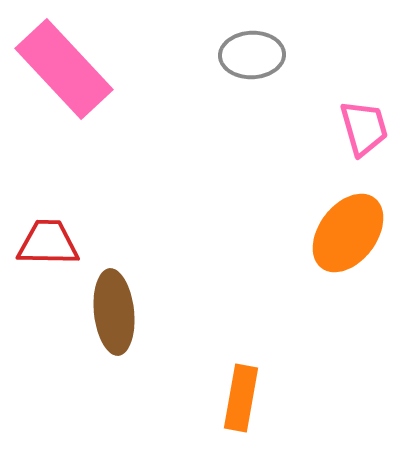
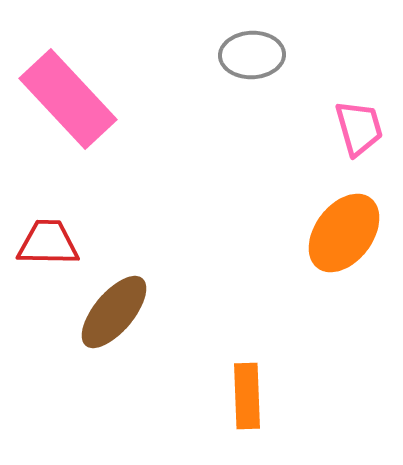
pink rectangle: moved 4 px right, 30 px down
pink trapezoid: moved 5 px left
orange ellipse: moved 4 px left
brown ellipse: rotated 46 degrees clockwise
orange rectangle: moved 6 px right, 2 px up; rotated 12 degrees counterclockwise
